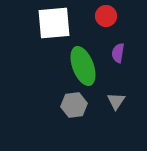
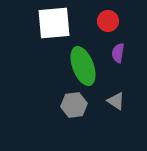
red circle: moved 2 px right, 5 px down
gray triangle: rotated 30 degrees counterclockwise
